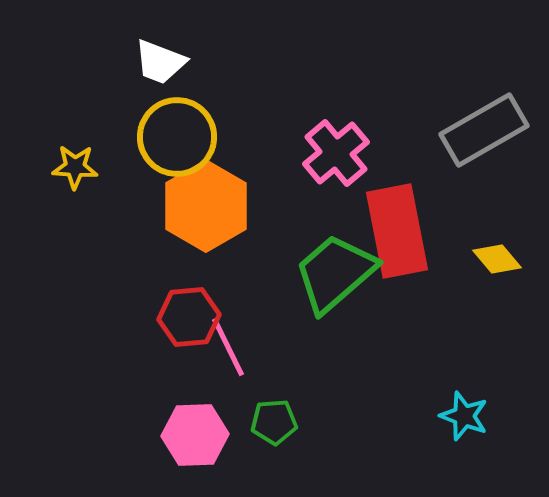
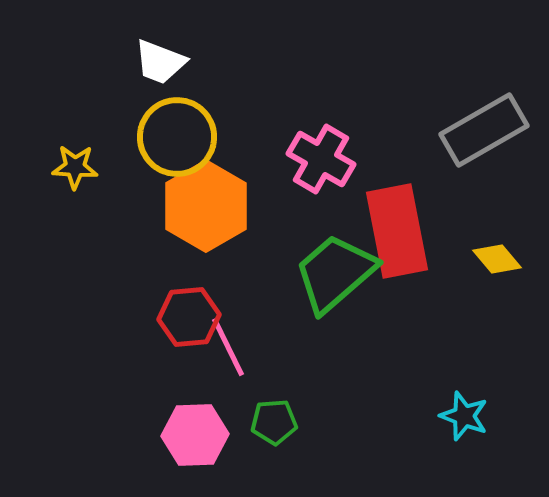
pink cross: moved 15 px left, 6 px down; rotated 20 degrees counterclockwise
